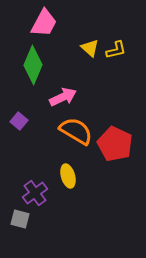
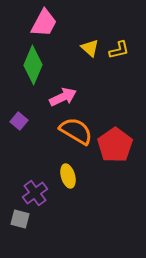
yellow L-shape: moved 3 px right
red pentagon: moved 1 px down; rotated 12 degrees clockwise
